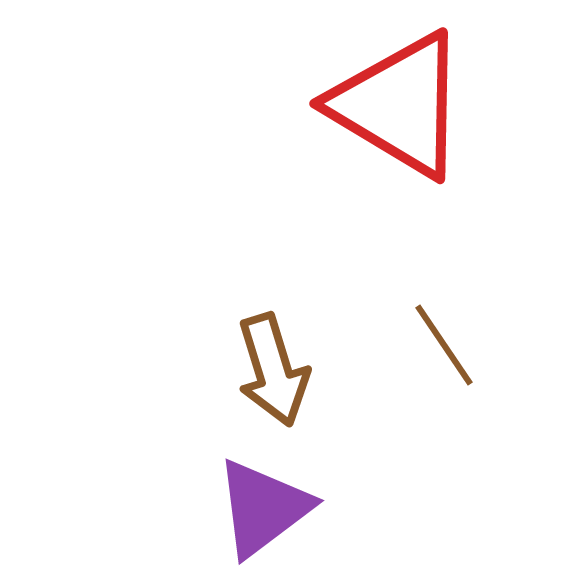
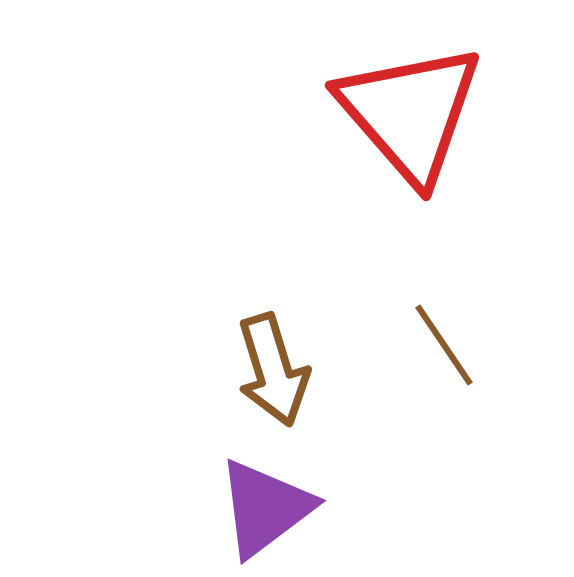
red triangle: moved 11 px right, 8 px down; rotated 18 degrees clockwise
purple triangle: moved 2 px right
